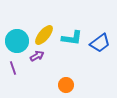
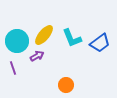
cyan L-shape: rotated 60 degrees clockwise
